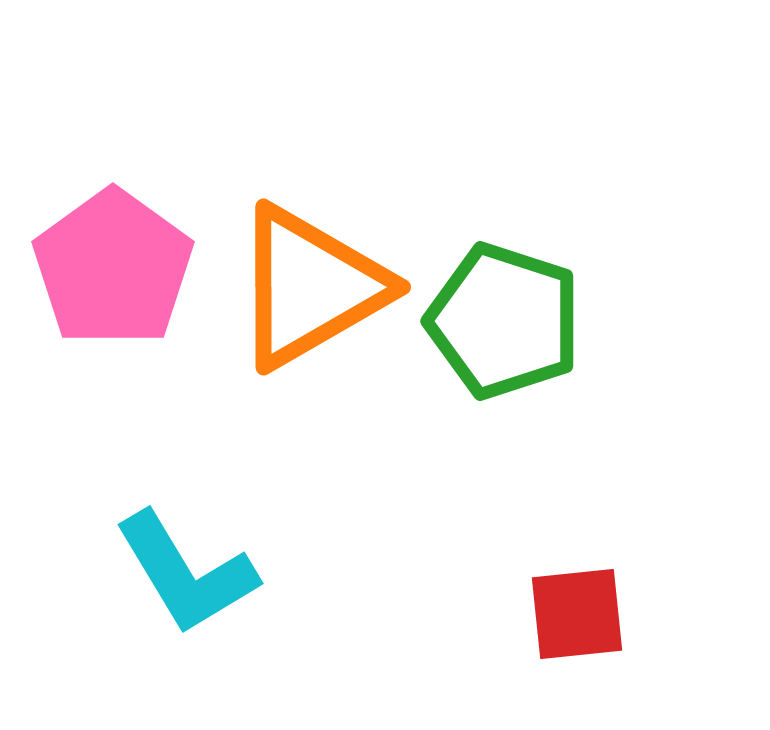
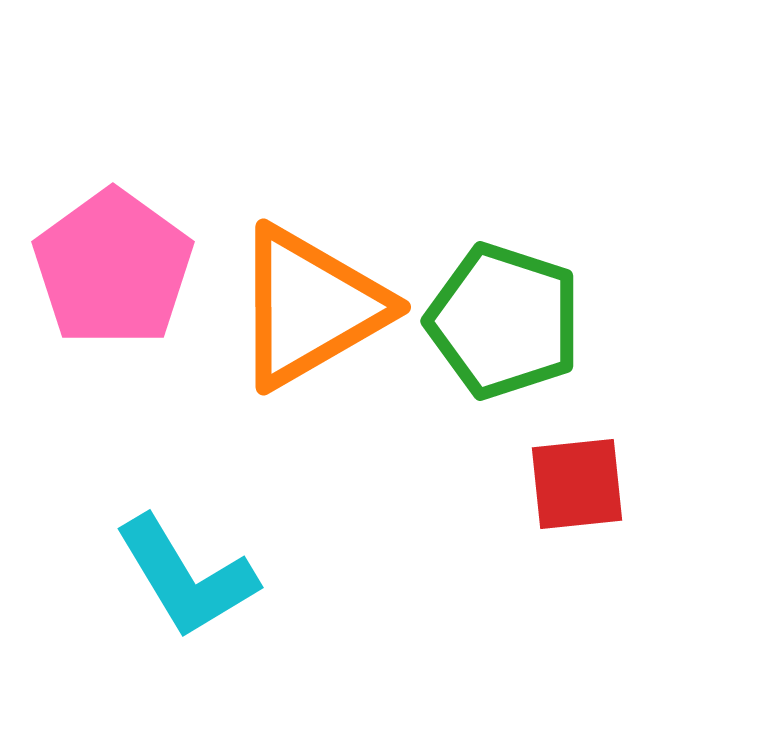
orange triangle: moved 20 px down
cyan L-shape: moved 4 px down
red square: moved 130 px up
